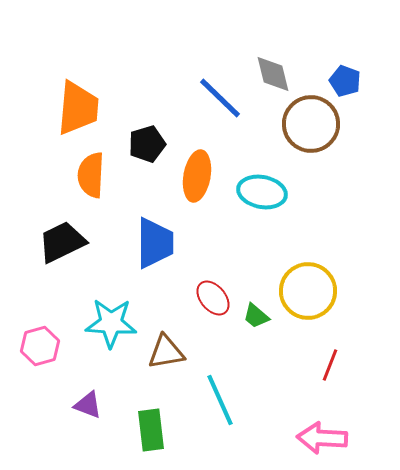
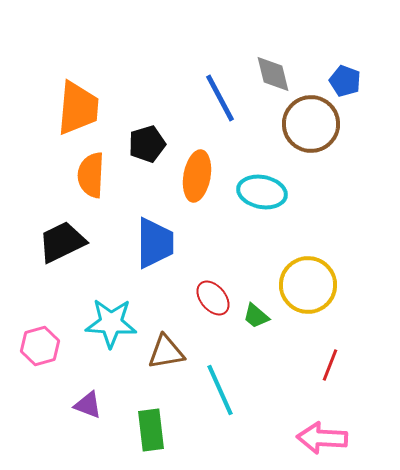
blue line: rotated 18 degrees clockwise
yellow circle: moved 6 px up
cyan line: moved 10 px up
